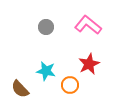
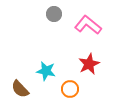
gray circle: moved 8 px right, 13 px up
orange circle: moved 4 px down
